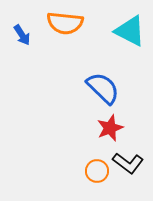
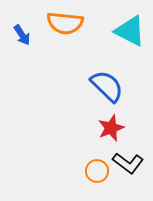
blue semicircle: moved 4 px right, 2 px up
red star: moved 1 px right
